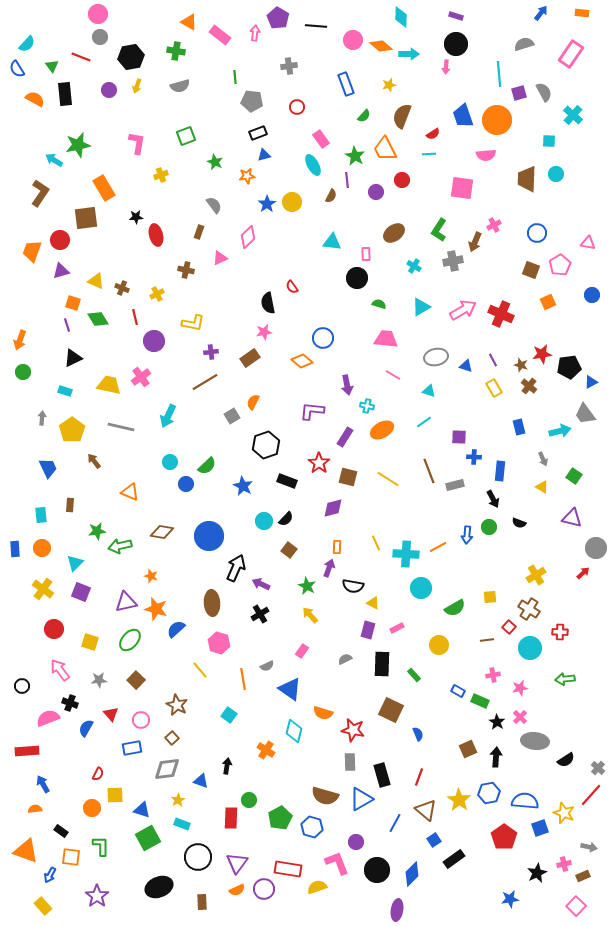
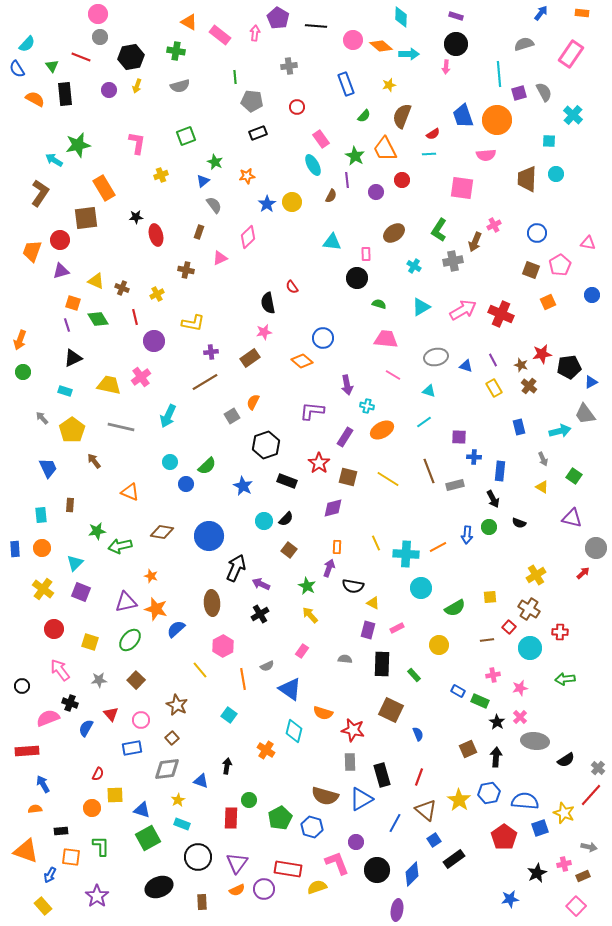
blue triangle at (264, 155): moved 61 px left, 26 px down; rotated 24 degrees counterclockwise
gray arrow at (42, 418): rotated 48 degrees counterclockwise
pink hexagon at (219, 643): moved 4 px right, 3 px down; rotated 15 degrees clockwise
gray semicircle at (345, 659): rotated 32 degrees clockwise
black rectangle at (61, 831): rotated 40 degrees counterclockwise
